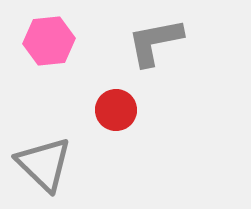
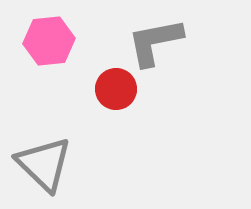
red circle: moved 21 px up
